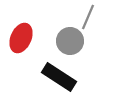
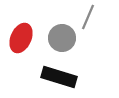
gray circle: moved 8 px left, 3 px up
black rectangle: rotated 16 degrees counterclockwise
